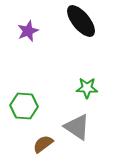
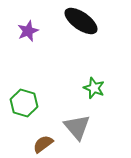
black ellipse: rotated 16 degrees counterclockwise
green star: moved 7 px right; rotated 20 degrees clockwise
green hexagon: moved 3 px up; rotated 12 degrees clockwise
gray triangle: rotated 16 degrees clockwise
